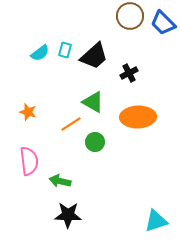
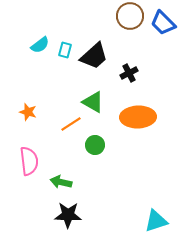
cyan semicircle: moved 8 px up
green circle: moved 3 px down
green arrow: moved 1 px right, 1 px down
